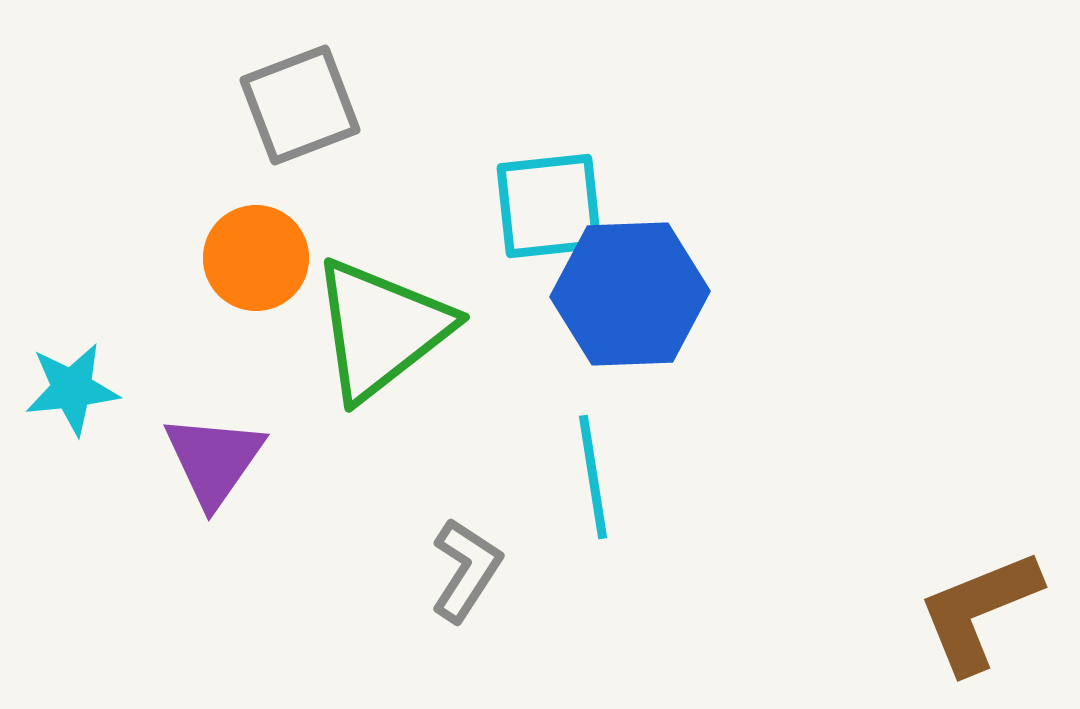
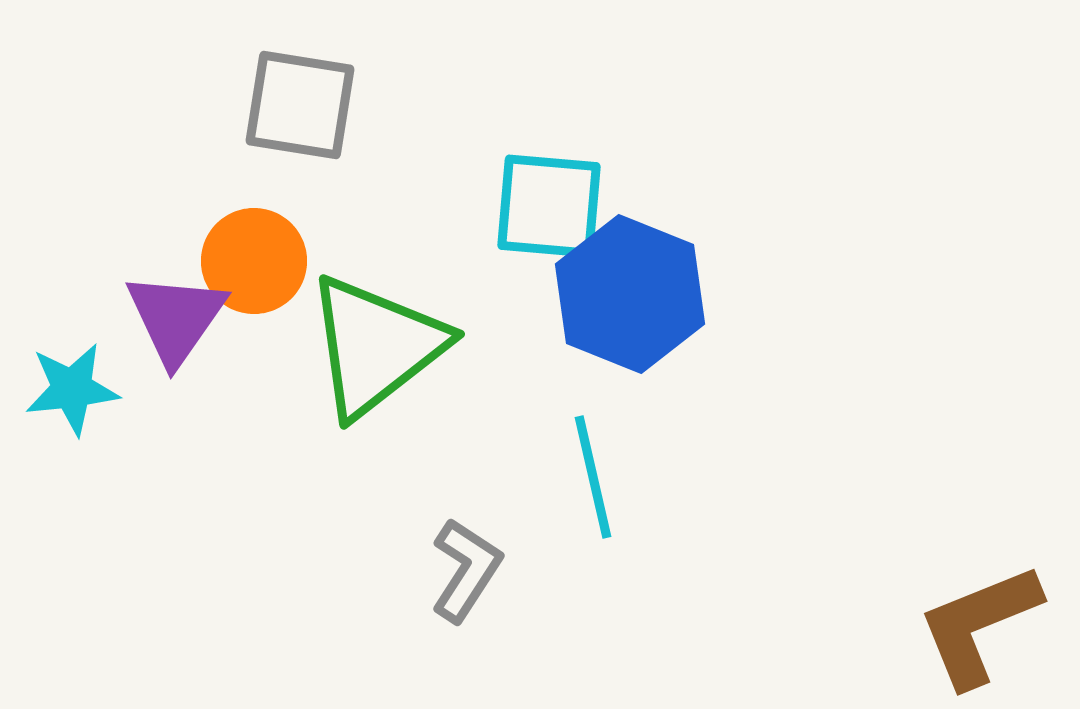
gray square: rotated 30 degrees clockwise
cyan square: rotated 11 degrees clockwise
orange circle: moved 2 px left, 3 px down
blue hexagon: rotated 24 degrees clockwise
green triangle: moved 5 px left, 17 px down
purple triangle: moved 38 px left, 142 px up
cyan line: rotated 4 degrees counterclockwise
brown L-shape: moved 14 px down
